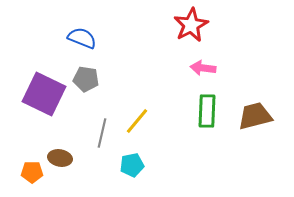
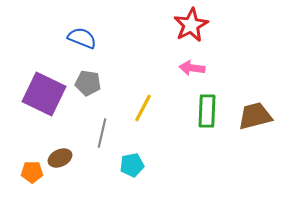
pink arrow: moved 11 px left
gray pentagon: moved 2 px right, 4 px down
yellow line: moved 6 px right, 13 px up; rotated 12 degrees counterclockwise
brown ellipse: rotated 35 degrees counterclockwise
